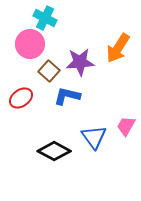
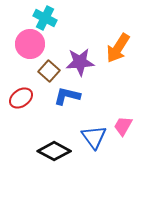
pink trapezoid: moved 3 px left
